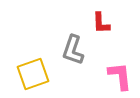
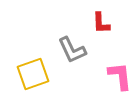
gray L-shape: moved 1 px left; rotated 44 degrees counterclockwise
